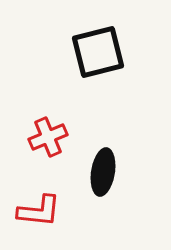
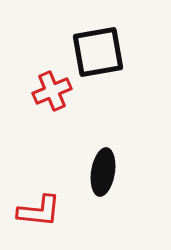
black square: rotated 4 degrees clockwise
red cross: moved 4 px right, 46 px up
